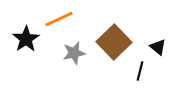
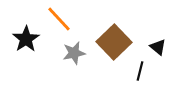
orange line: rotated 72 degrees clockwise
